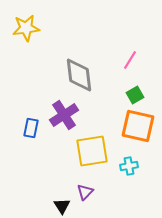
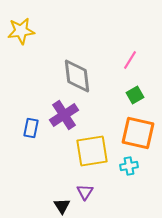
yellow star: moved 5 px left, 3 px down
gray diamond: moved 2 px left, 1 px down
orange square: moved 7 px down
purple triangle: rotated 12 degrees counterclockwise
